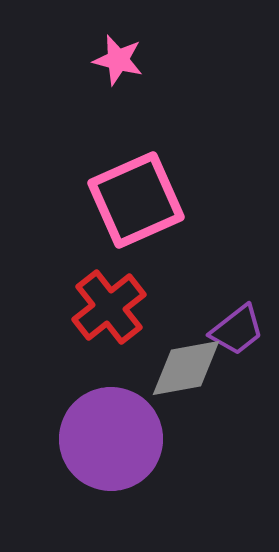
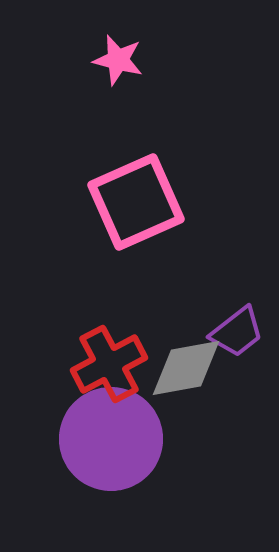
pink square: moved 2 px down
red cross: moved 57 px down; rotated 10 degrees clockwise
purple trapezoid: moved 2 px down
